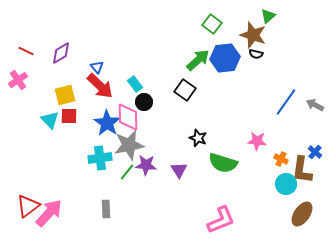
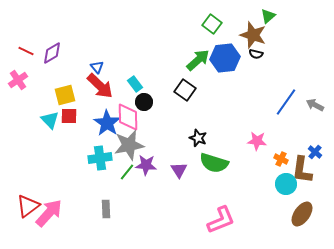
purple diamond: moved 9 px left
green semicircle: moved 9 px left
